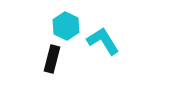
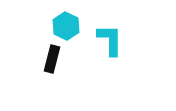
cyan L-shape: moved 7 px right, 1 px up; rotated 32 degrees clockwise
